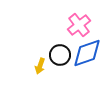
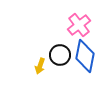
blue diamond: moved 2 px left, 3 px down; rotated 60 degrees counterclockwise
